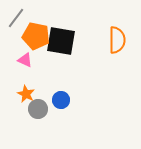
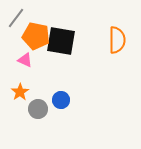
orange star: moved 6 px left, 2 px up; rotated 12 degrees clockwise
